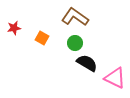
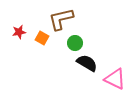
brown L-shape: moved 14 px left, 2 px down; rotated 48 degrees counterclockwise
red star: moved 5 px right, 4 px down
pink triangle: moved 1 px down
